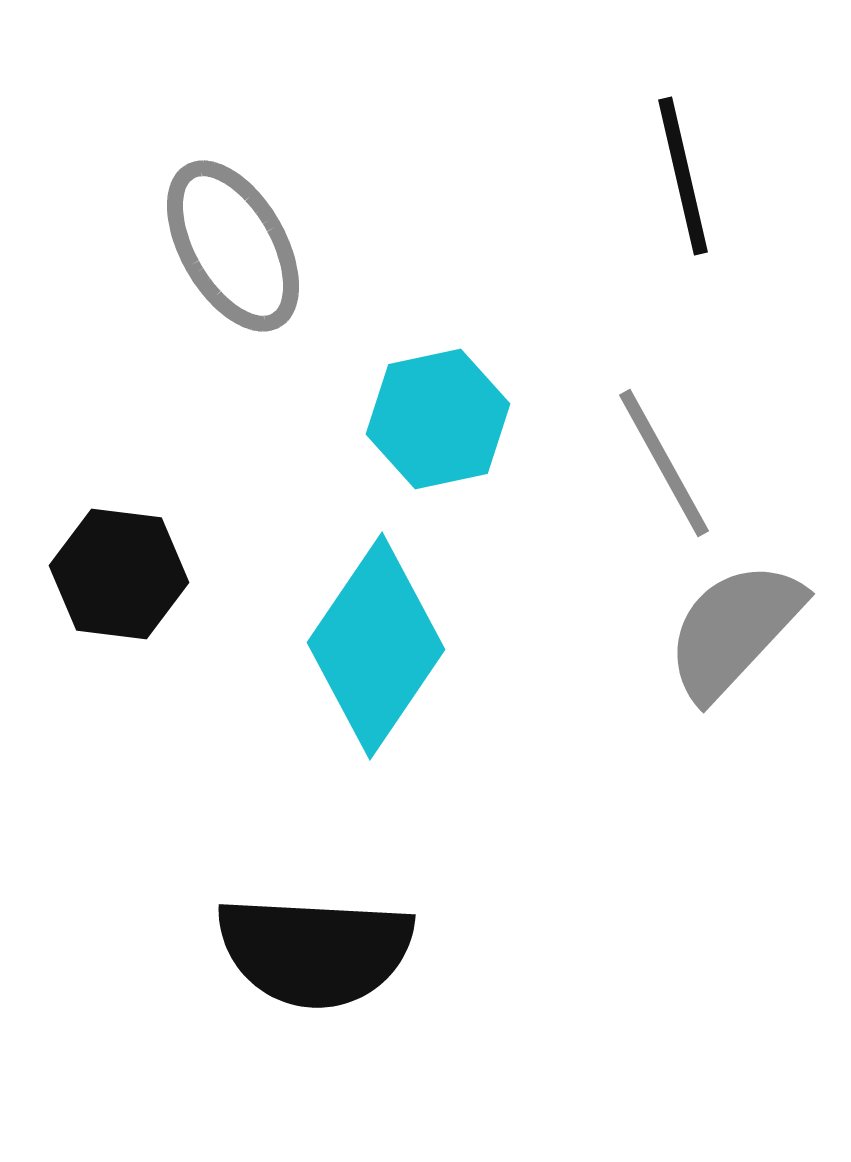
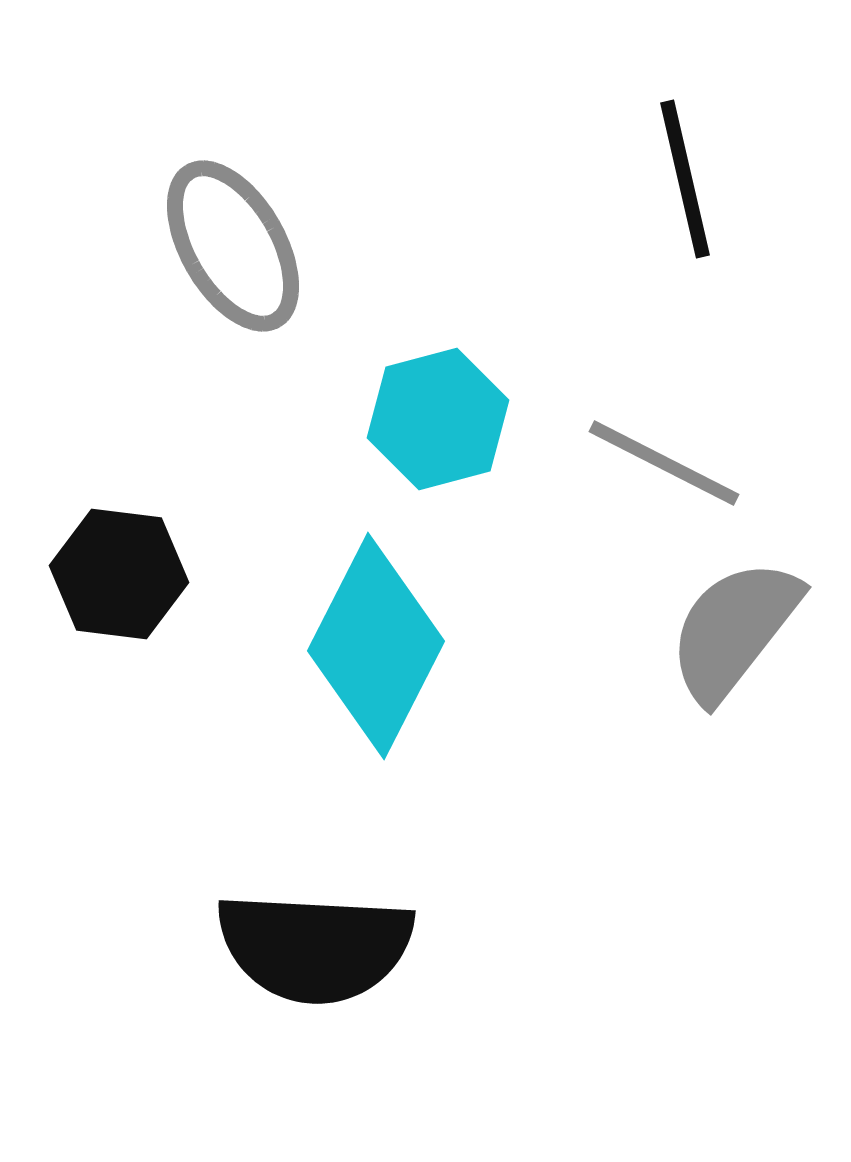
black line: moved 2 px right, 3 px down
cyan hexagon: rotated 3 degrees counterclockwise
gray line: rotated 34 degrees counterclockwise
gray semicircle: rotated 5 degrees counterclockwise
cyan diamond: rotated 7 degrees counterclockwise
black semicircle: moved 4 px up
